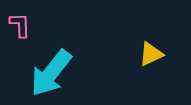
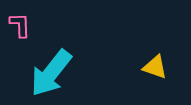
yellow triangle: moved 4 px right, 13 px down; rotated 44 degrees clockwise
